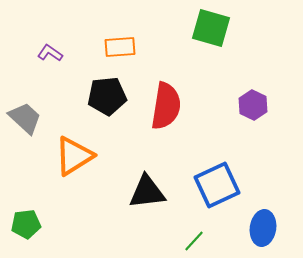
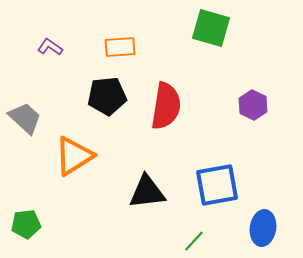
purple L-shape: moved 6 px up
blue square: rotated 15 degrees clockwise
